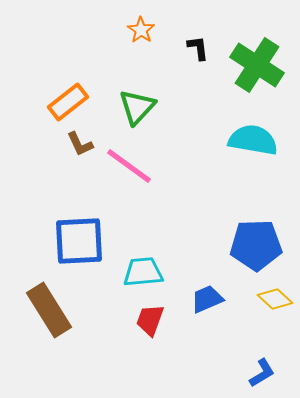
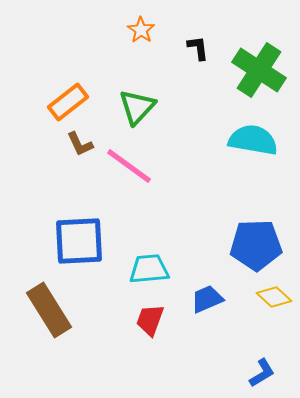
green cross: moved 2 px right, 5 px down
cyan trapezoid: moved 6 px right, 3 px up
yellow diamond: moved 1 px left, 2 px up
